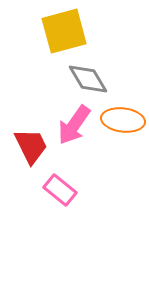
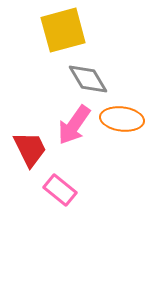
yellow square: moved 1 px left, 1 px up
orange ellipse: moved 1 px left, 1 px up
red trapezoid: moved 1 px left, 3 px down
